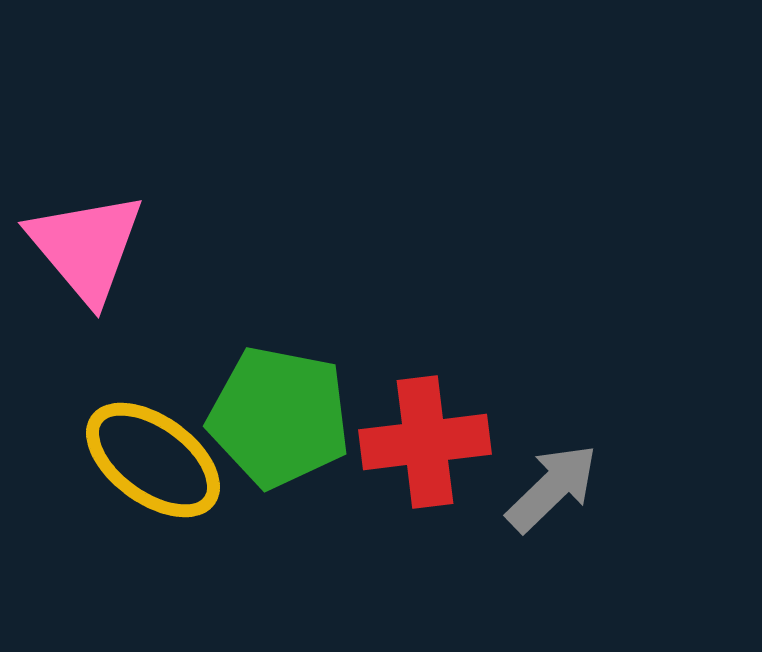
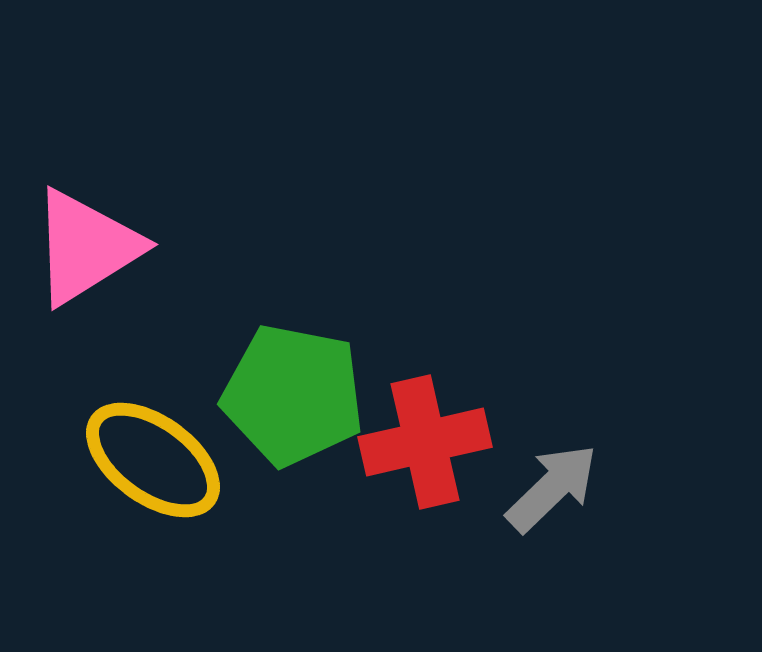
pink triangle: rotated 38 degrees clockwise
green pentagon: moved 14 px right, 22 px up
red cross: rotated 6 degrees counterclockwise
